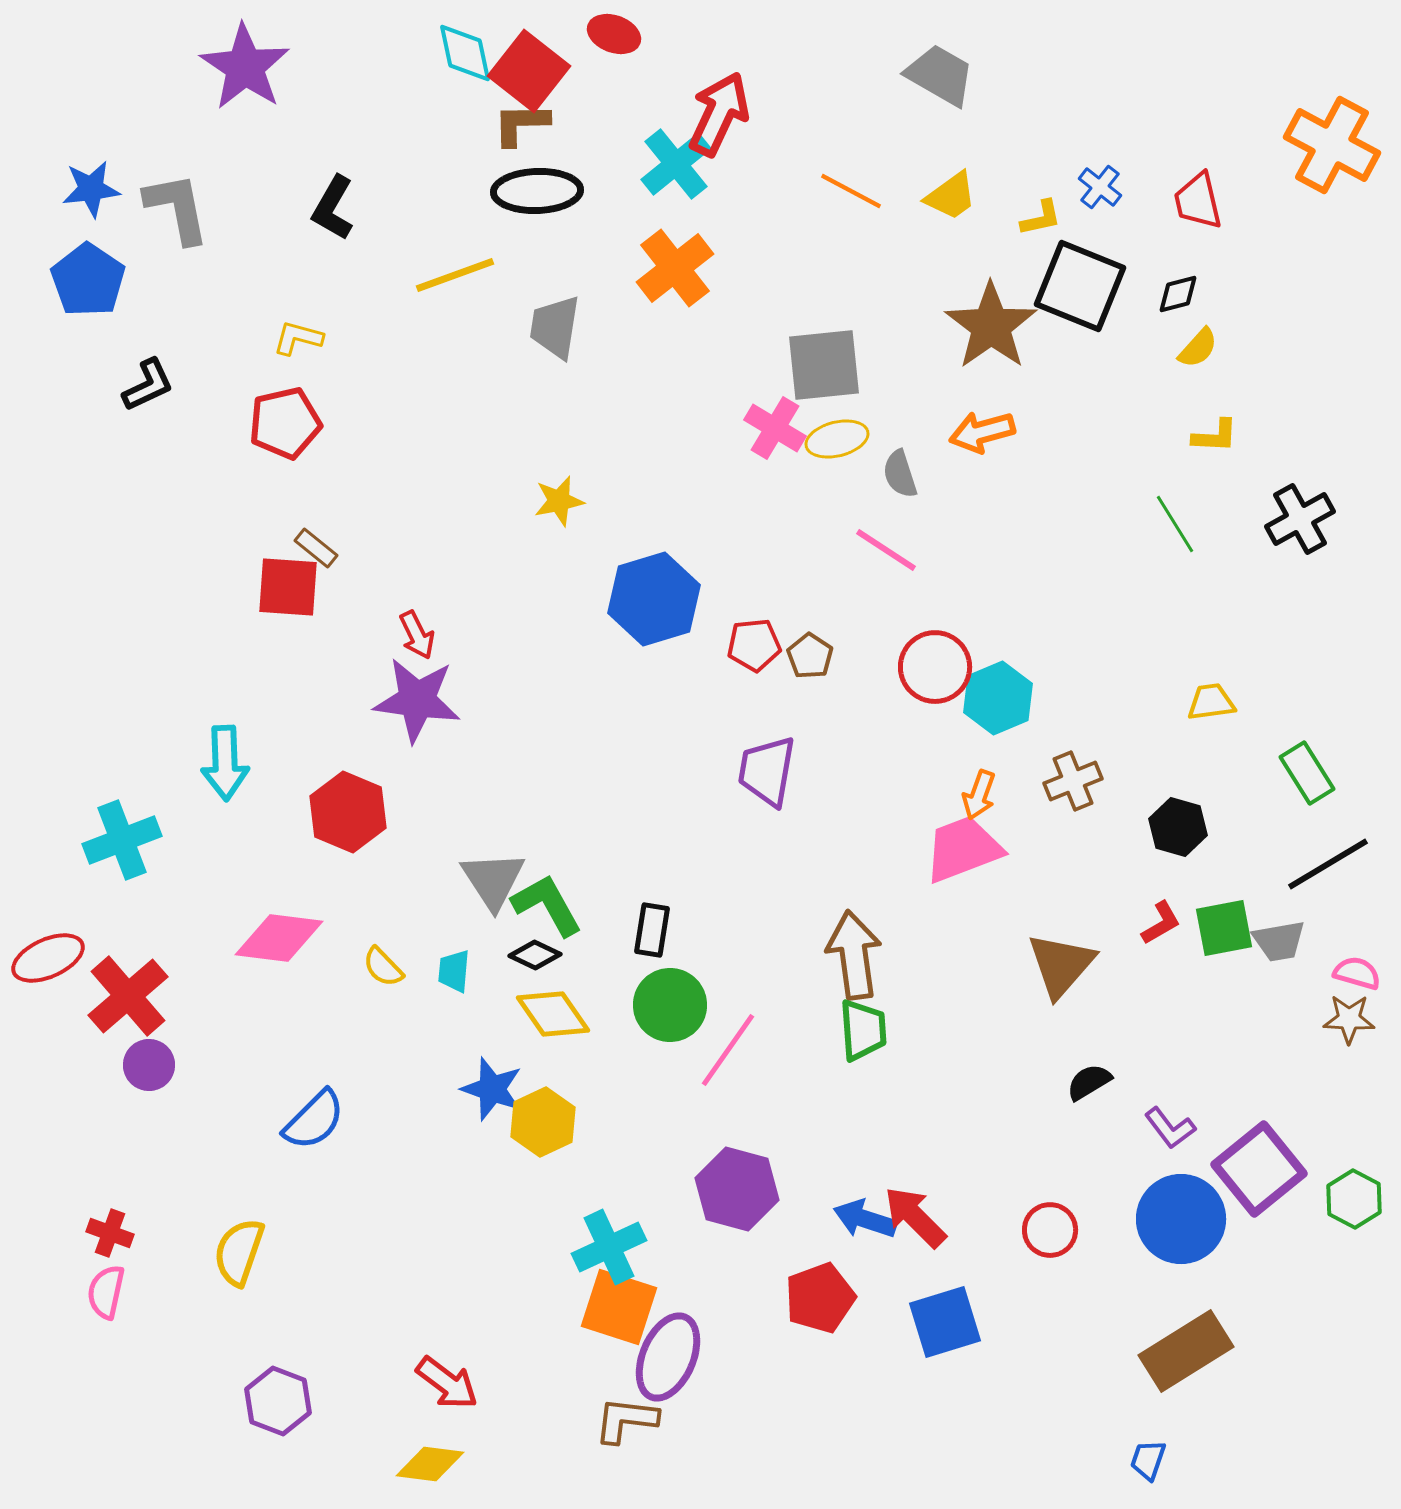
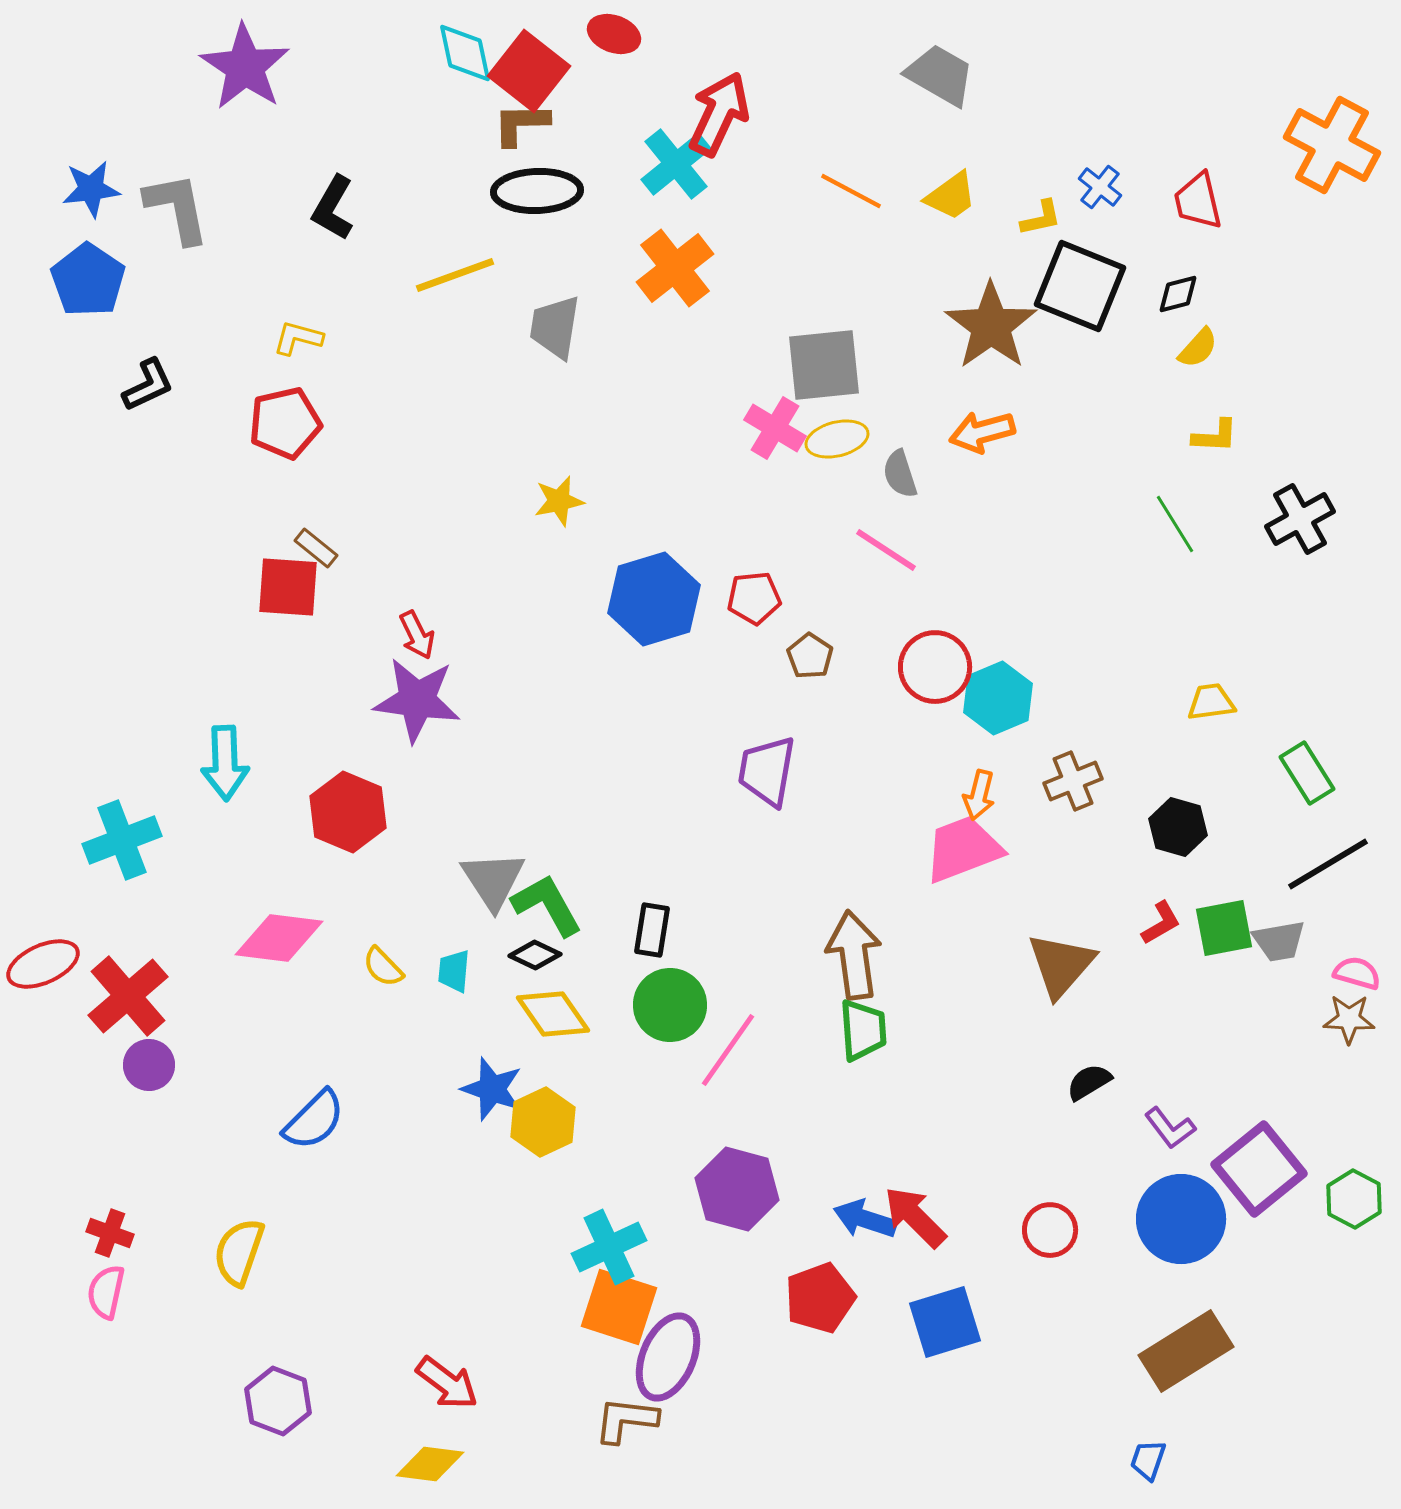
red pentagon at (754, 645): moved 47 px up
orange arrow at (979, 795): rotated 6 degrees counterclockwise
red ellipse at (48, 958): moved 5 px left, 6 px down
